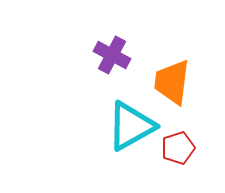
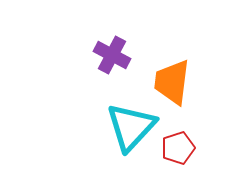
cyan triangle: moved 1 px down; rotated 18 degrees counterclockwise
